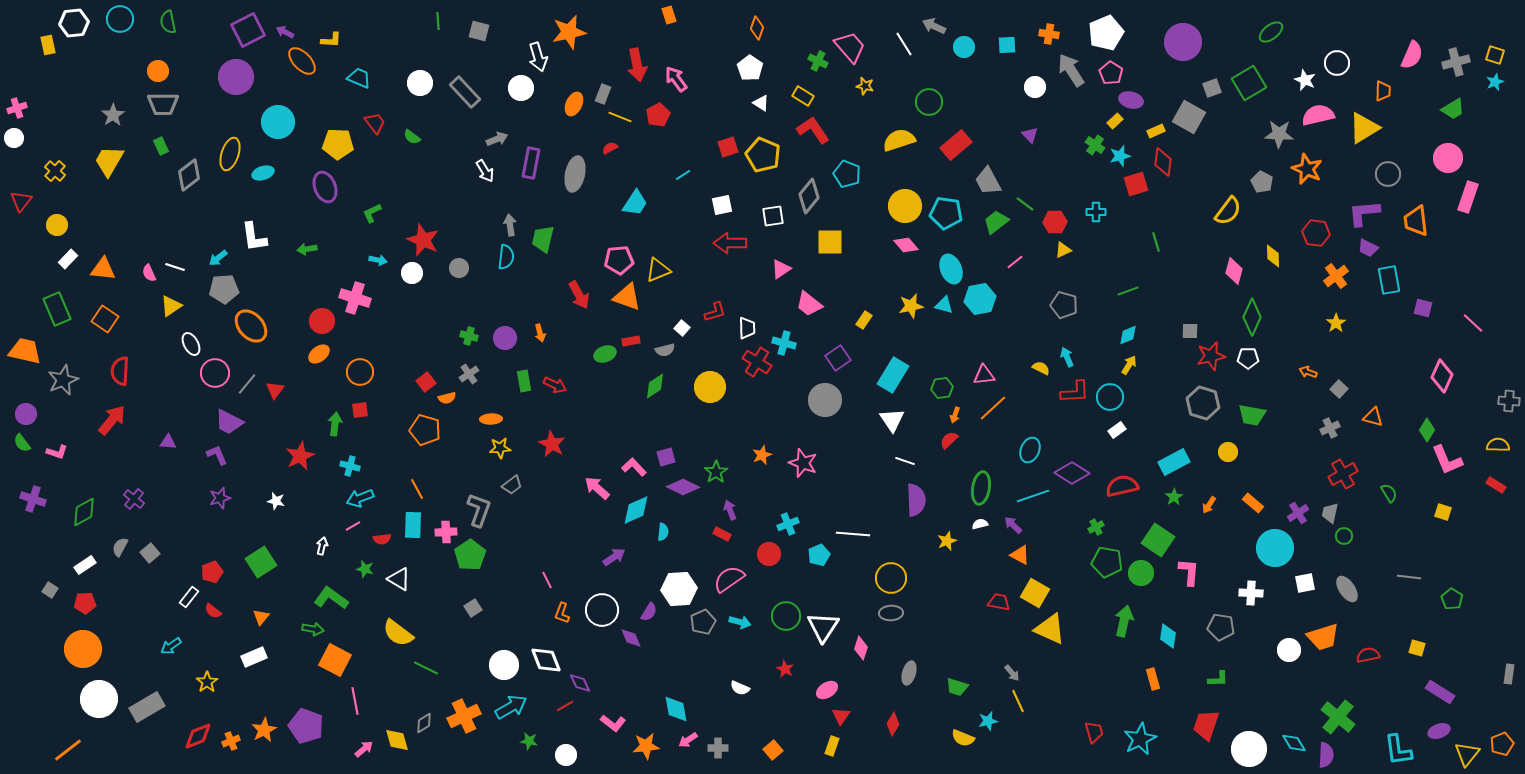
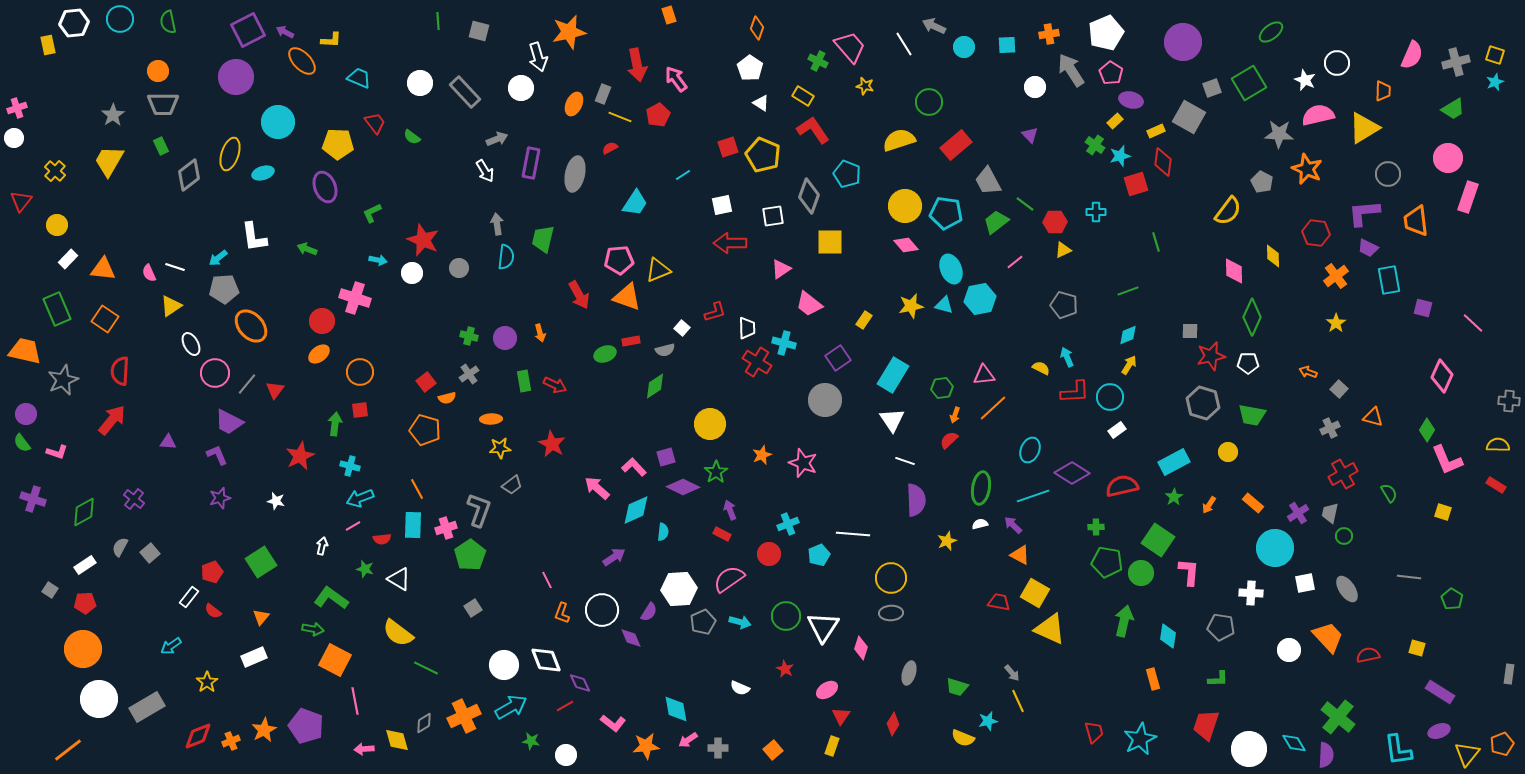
orange cross at (1049, 34): rotated 18 degrees counterclockwise
gray diamond at (809, 196): rotated 20 degrees counterclockwise
gray arrow at (510, 225): moved 13 px left, 1 px up
green arrow at (307, 249): rotated 30 degrees clockwise
pink diamond at (1234, 271): rotated 16 degrees counterclockwise
white pentagon at (1248, 358): moved 5 px down
yellow circle at (710, 387): moved 37 px down
green cross at (1096, 527): rotated 28 degrees clockwise
pink cross at (446, 532): moved 4 px up; rotated 15 degrees counterclockwise
orange trapezoid at (1323, 637): moved 5 px right; rotated 116 degrees counterclockwise
green star at (529, 741): moved 2 px right
pink arrow at (364, 749): rotated 144 degrees counterclockwise
